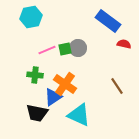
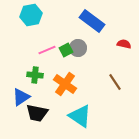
cyan hexagon: moved 2 px up
blue rectangle: moved 16 px left
green square: moved 1 px right, 1 px down; rotated 16 degrees counterclockwise
brown line: moved 2 px left, 4 px up
blue triangle: moved 32 px left
cyan triangle: moved 1 px right, 1 px down; rotated 10 degrees clockwise
